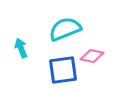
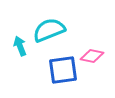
cyan semicircle: moved 16 px left, 1 px down
cyan arrow: moved 1 px left, 2 px up
